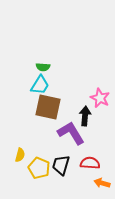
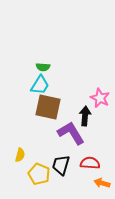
yellow pentagon: moved 6 px down
